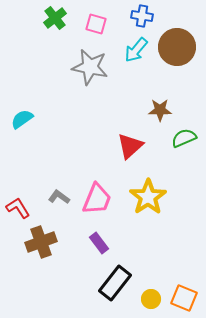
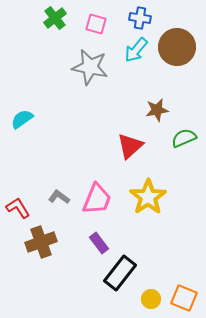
blue cross: moved 2 px left, 2 px down
brown star: moved 3 px left; rotated 10 degrees counterclockwise
black rectangle: moved 5 px right, 10 px up
